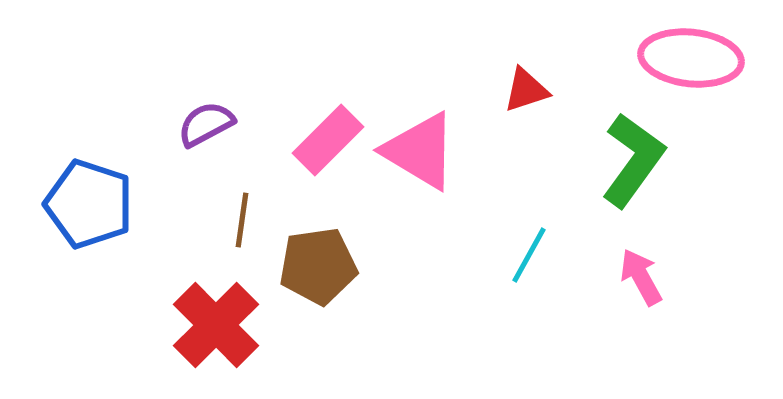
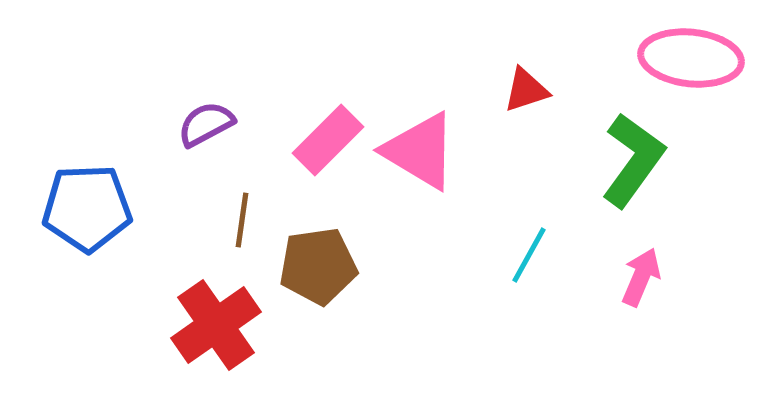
blue pentagon: moved 2 px left, 4 px down; rotated 20 degrees counterclockwise
pink arrow: rotated 52 degrees clockwise
red cross: rotated 10 degrees clockwise
